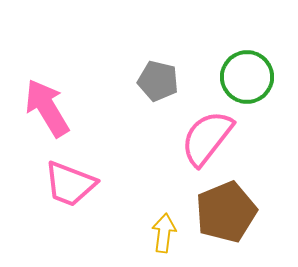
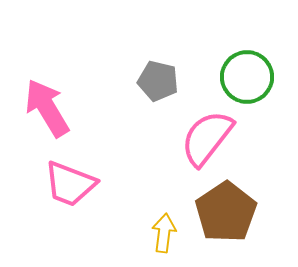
brown pentagon: rotated 12 degrees counterclockwise
